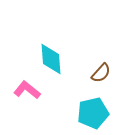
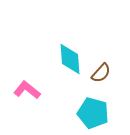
cyan diamond: moved 19 px right
cyan pentagon: rotated 28 degrees clockwise
